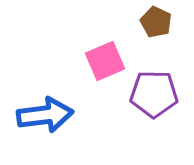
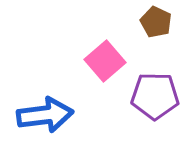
pink square: rotated 18 degrees counterclockwise
purple pentagon: moved 1 px right, 2 px down
